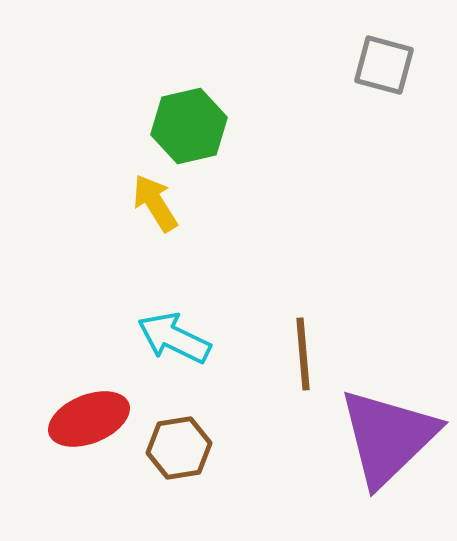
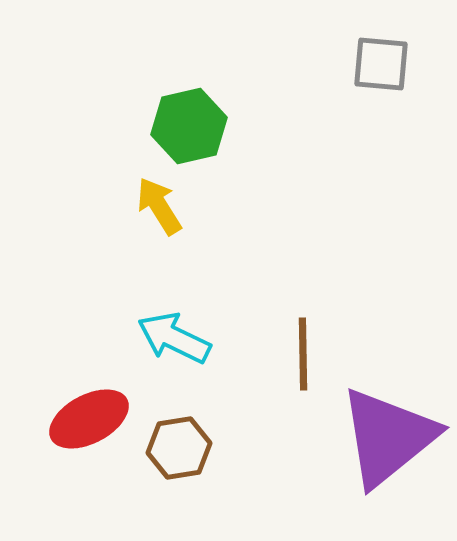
gray square: moved 3 px left, 1 px up; rotated 10 degrees counterclockwise
yellow arrow: moved 4 px right, 3 px down
brown line: rotated 4 degrees clockwise
red ellipse: rotated 6 degrees counterclockwise
purple triangle: rotated 5 degrees clockwise
